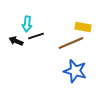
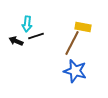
brown line: moved 1 px right; rotated 40 degrees counterclockwise
